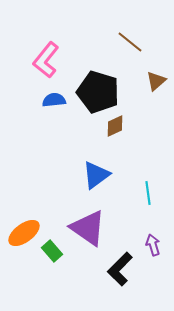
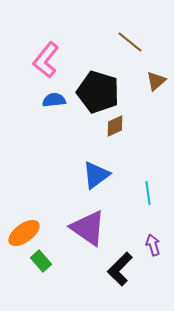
green rectangle: moved 11 px left, 10 px down
